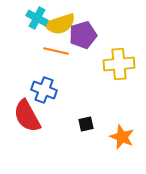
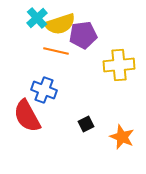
cyan cross: rotated 20 degrees clockwise
purple pentagon: rotated 8 degrees clockwise
yellow cross: moved 1 px down
black square: rotated 14 degrees counterclockwise
